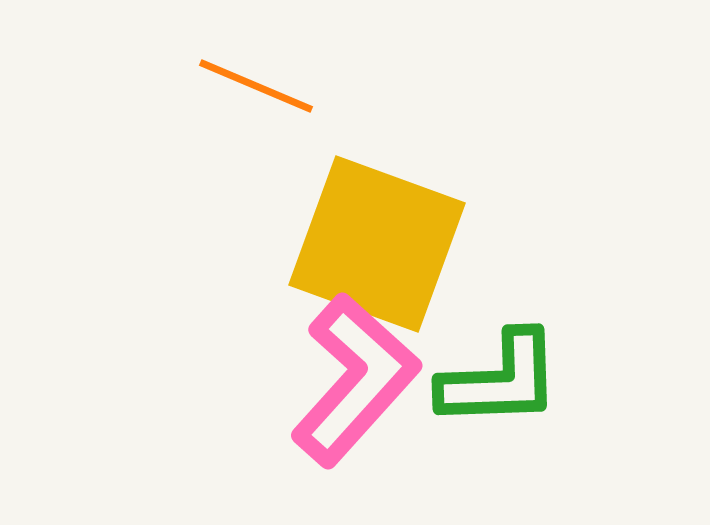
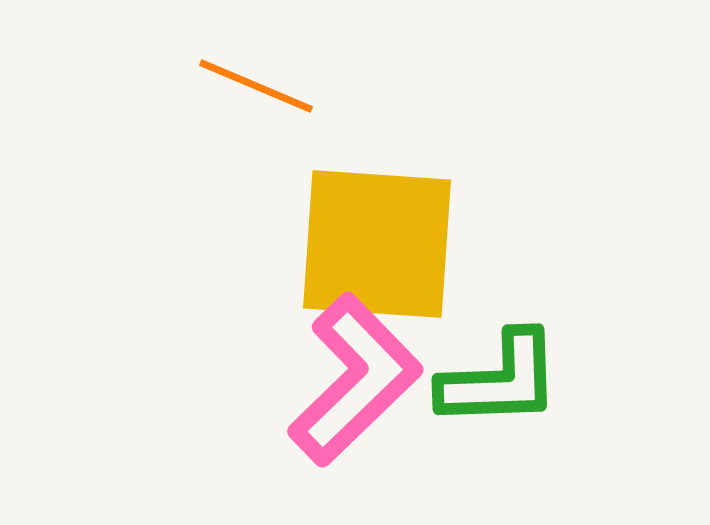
yellow square: rotated 16 degrees counterclockwise
pink L-shape: rotated 4 degrees clockwise
